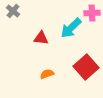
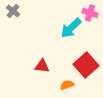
pink cross: moved 2 px left; rotated 21 degrees clockwise
red triangle: moved 1 px right, 28 px down
red square: moved 2 px up
orange semicircle: moved 20 px right, 11 px down
